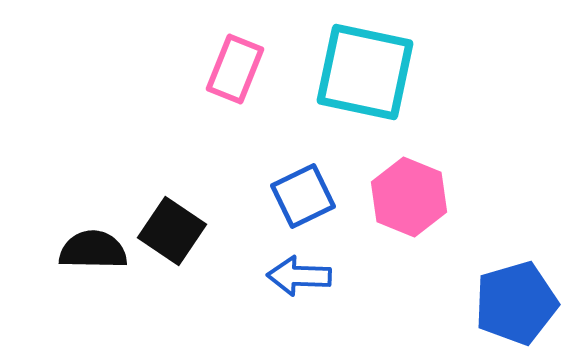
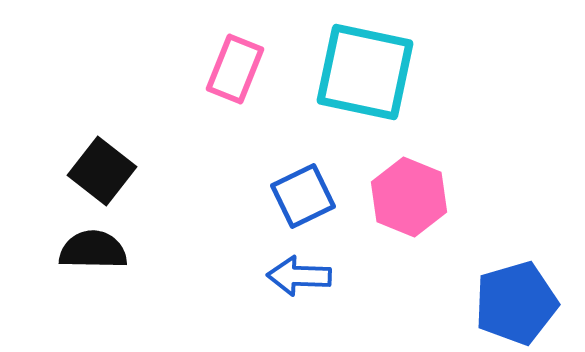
black square: moved 70 px left, 60 px up; rotated 4 degrees clockwise
